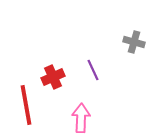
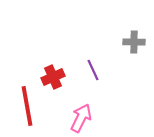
gray cross: rotated 15 degrees counterclockwise
red line: moved 1 px right, 1 px down
pink arrow: rotated 24 degrees clockwise
